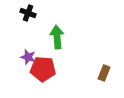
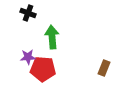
green arrow: moved 5 px left
purple star: rotated 21 degrees counterclockwise
brown rectangle: moved 5 px up
